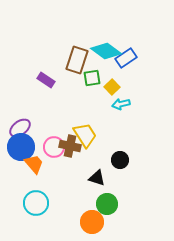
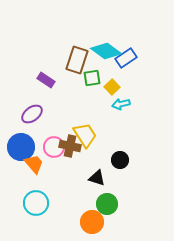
purple ellipse: moved 12 px right, 14 px up
